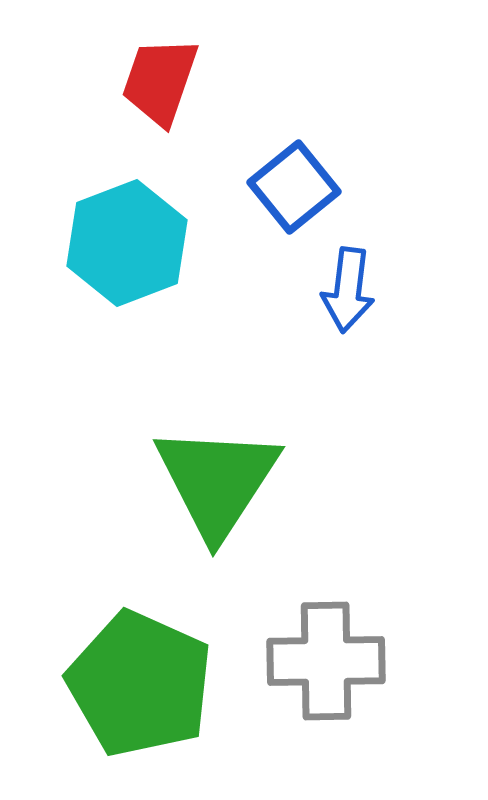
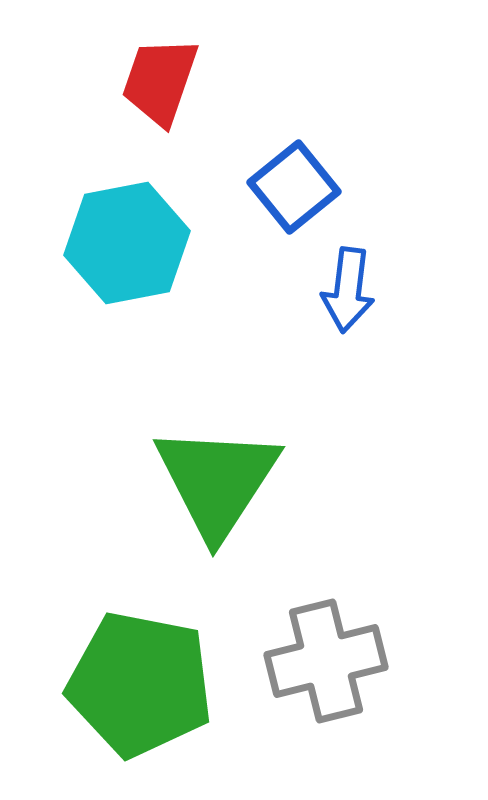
cyan hexagon: rotated 10 degrees clockwise
gray cross: rotated 13 degrees counterclockwise
green pentagon: rotated 13 degrees counterclockwise
